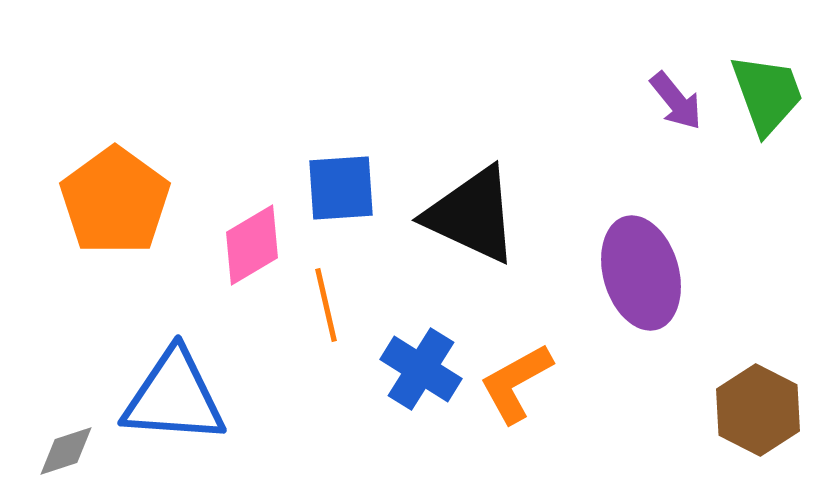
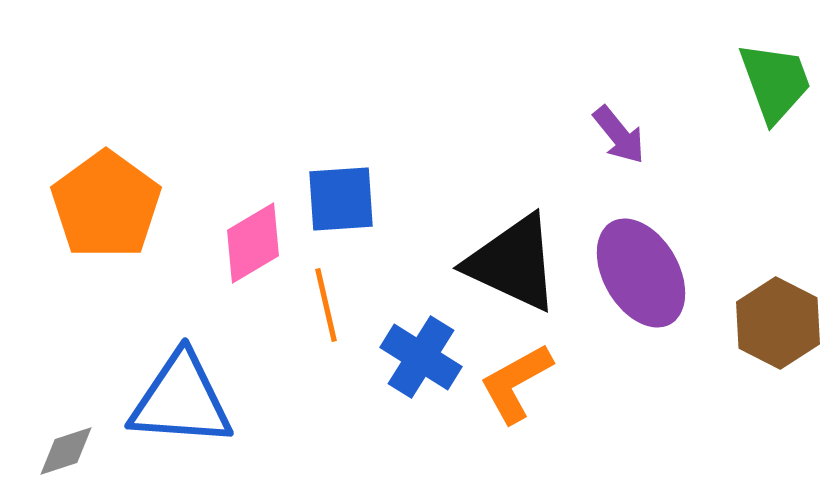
green trapezoid: moved 8 px right, 12 px up
purple arrow: moved 57 px left, 34 px down
blue square: moved 11 px down
orange pentagon: moved 9 px left, 4 px down
black triangle: moved 41 px right, 48 px down
pink diamond: moved 1 px right, 2 px up
purple ellipse: rotated 14 degrees counterclockwise
blue cross: moved 12 px up
blue triangle: moved 7 px right, 3 px down
brown hexagon: moved 20 px right, 87 px up
